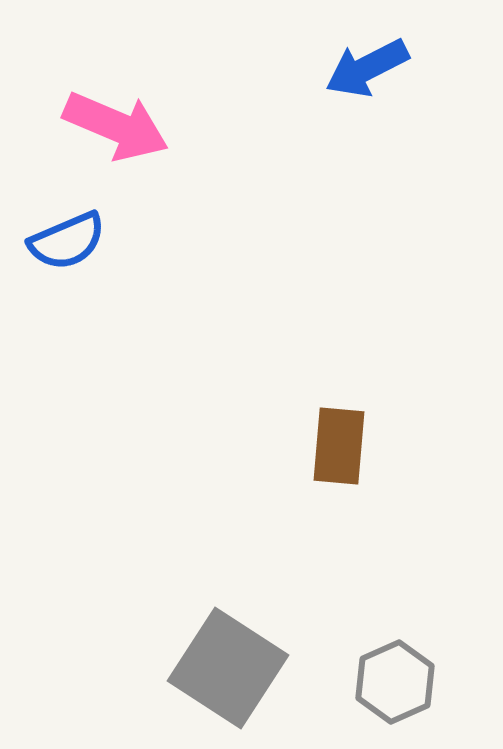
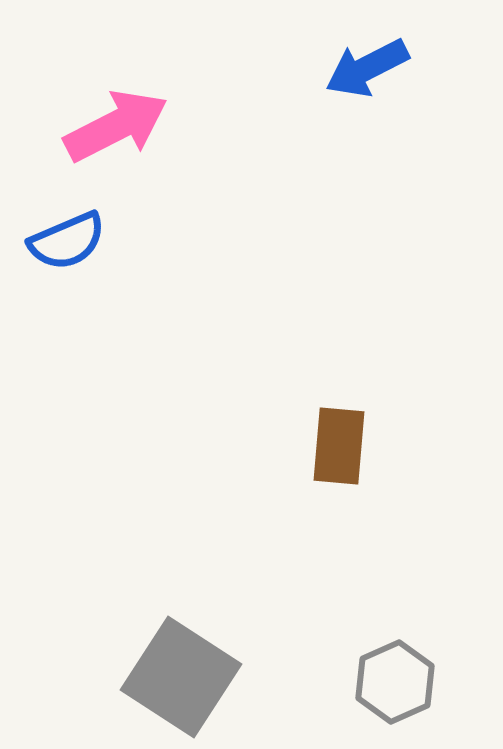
pink arrow: rotated 50 degrees counterclockwise
gray square: moved 47 px left, 9 px down
